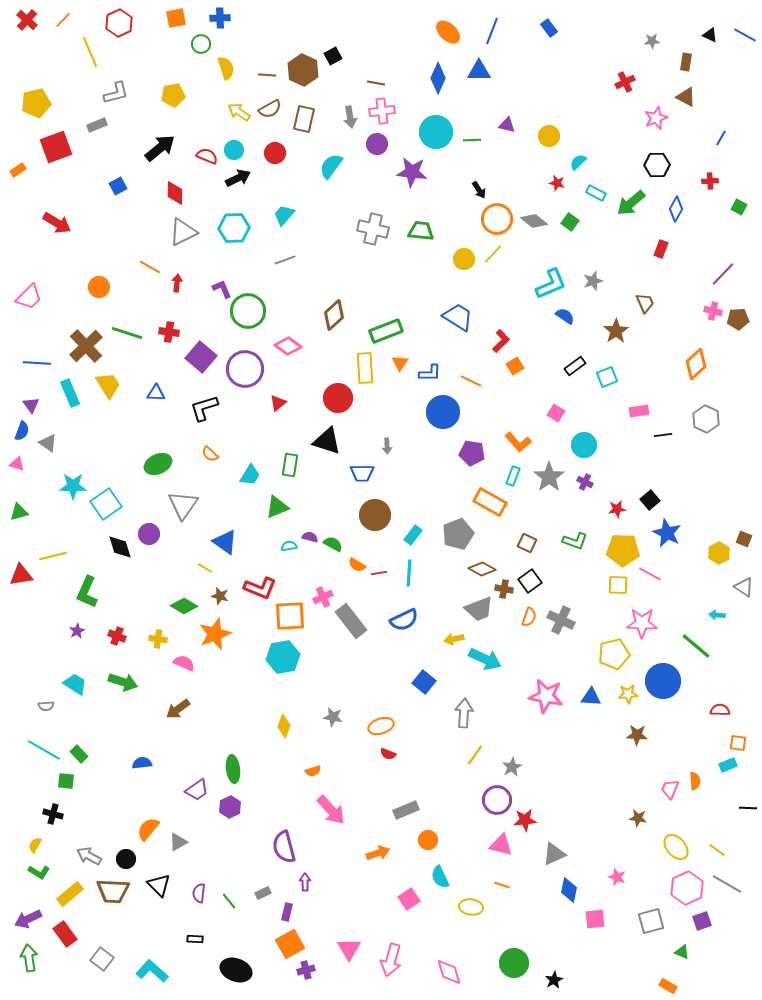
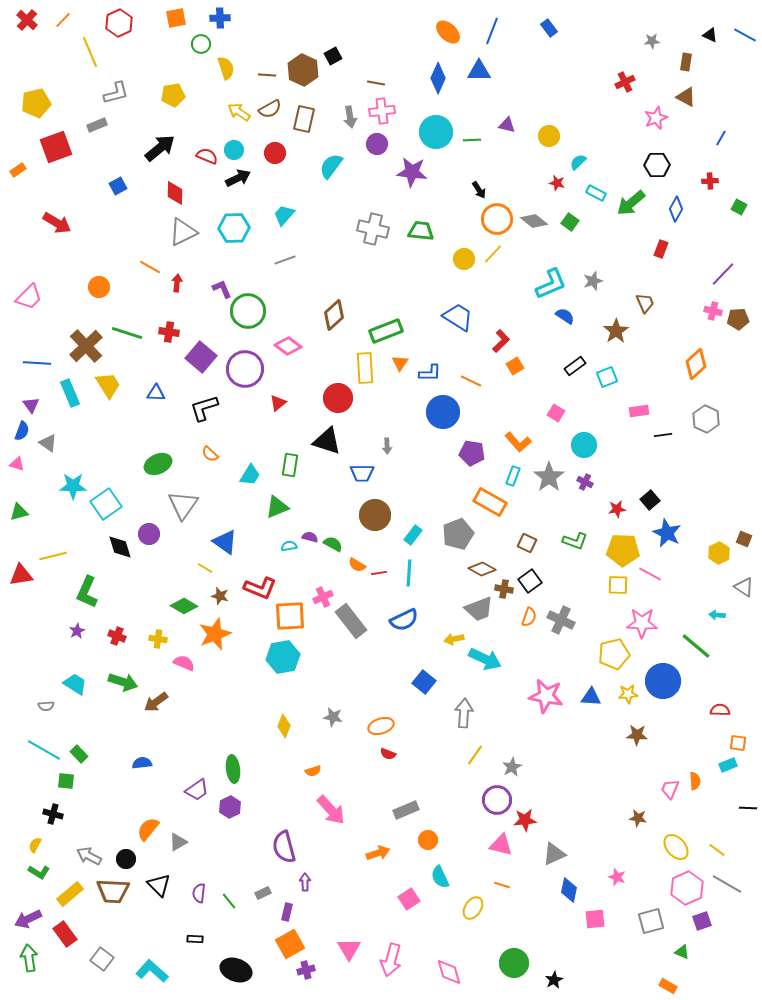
brown arrow at (178, 709): moved 22 px left, 7 px up
yellow ellipse at (471, 907): moved 2 px right, 1 px down; rotated 65 degrees counterclockwise
